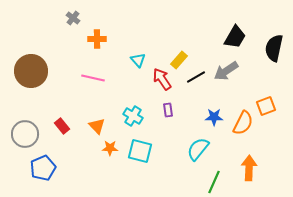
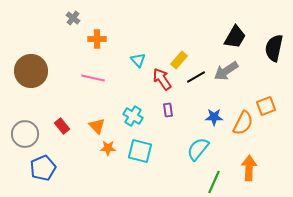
orange star: moved 2 px left
